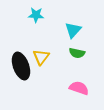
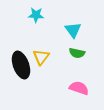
cyan triangle: rotated 18 degrees counterclockwise
black ellipse: moved 1 px up
